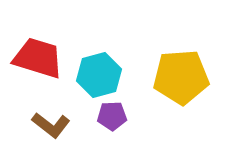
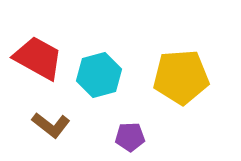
red trapezoid: rotated 12 degrees clockwise
purple pentagon: moved 18 px right, 21 px down
